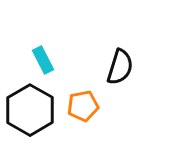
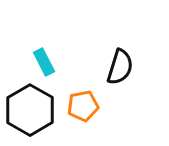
cyan rectangle: moved 1 px right, 2 px down
